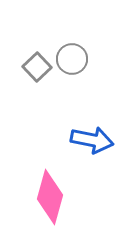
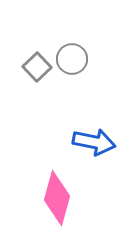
blue arrow: moved 2 px right, 2 px down
pink diamond: moved 7 px right, 1 px down
